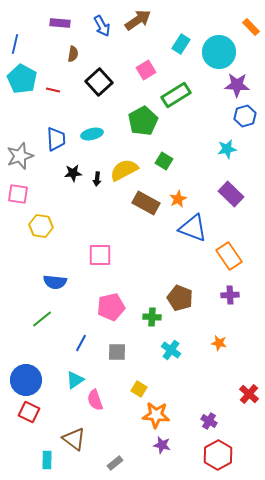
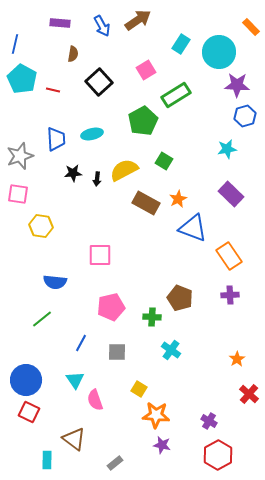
orange star at (219, 343): moved 18 px right, 16 px down; rotated 28 degrees clockwise
cyan triangle at (75, 380): rotated 30 degrees counterclockwise
